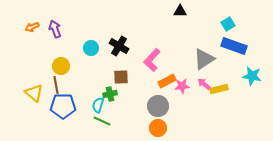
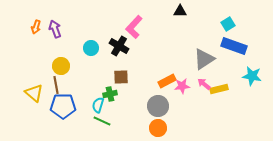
orange arrow: moved 4 px right; rotated 48 degrees counterclockwise
pink L-shape: moved 18 px left, 33 px up
